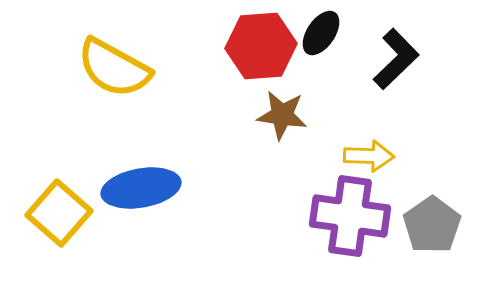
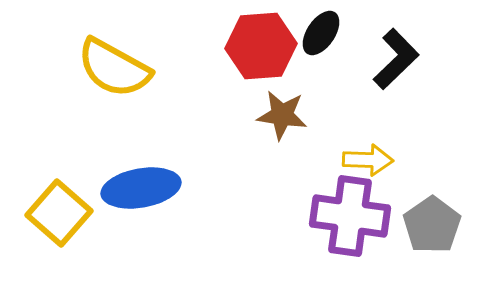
yellow arrow: moved 1 px left, 4 px down
